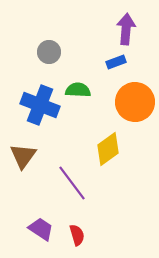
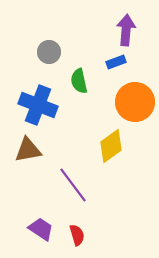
purple arrow: moved 1 px down
green semicircle: moved 1 px right, 9 px up; rotated 105 degrees counterclockwise
blue cross: moved 2 px left
yellow diamond: moved 3 px right, 3 px up
brown triangle: moved 5 px right, 6 px up; rotated 44 degrees clockwise
purple line: moved 1 px right, 2 px down
